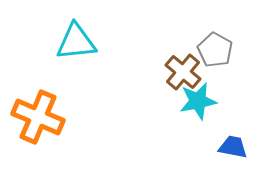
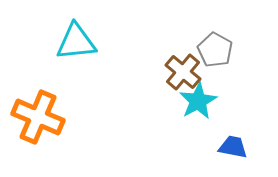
cyan star: rotated 18 degrees counterclockwise
